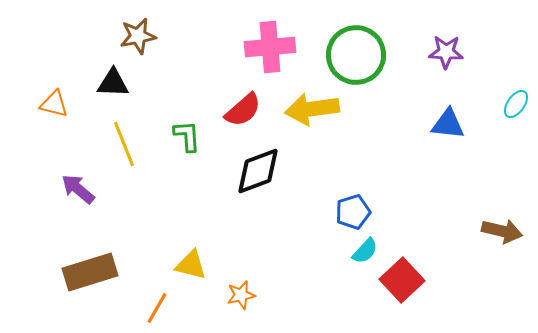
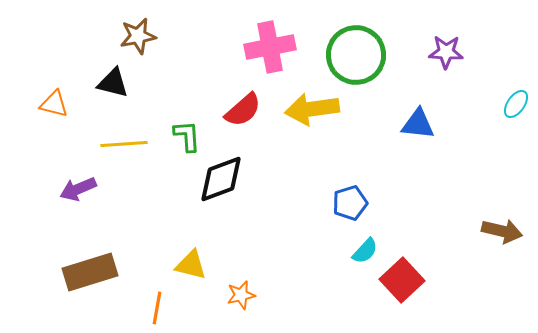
pink cross: rotated 6 degrees counterclockwise
black triangle: rotated 12 degrees clockwise
blue triangle: moved 30 px left
yellow line: rotated 72 degrees counterclockwise
black diamond: moved 37 px left, 8 px down
purple arrow: rotated 63 degrees counterclockwise
blue pentagon: moved 3 px left, 9 px up
orange line: rotated 20 degrees counterclockwise
